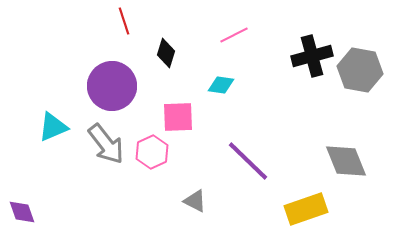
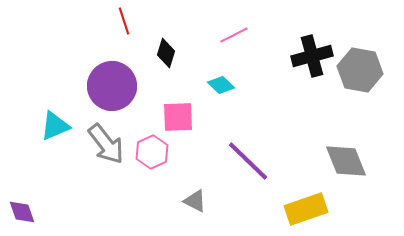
cyan diamond: rotated 36 degrees clockwise
cyan triangle: moved 2 px right, 1 px up
